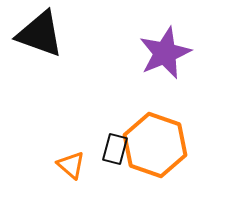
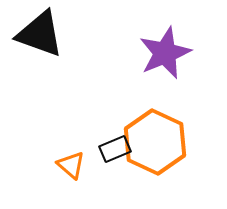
orange hexagon: moved 3 px up; rotated 6 degrees clockwise
black rectangle: rotated 52 degrees clockwise
